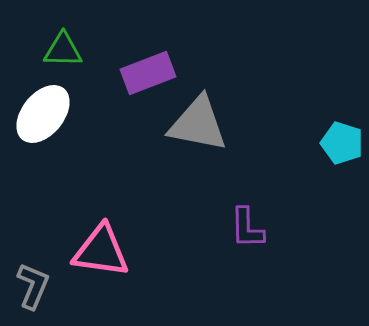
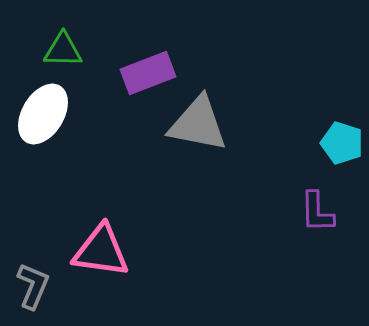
white ellipse: rotated 8 degrees counterclockwise
purple L-shape: moved 70 px right, 16 px up
